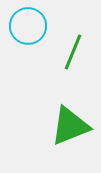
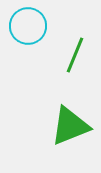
green line: moved 2 px right, 3 px down
